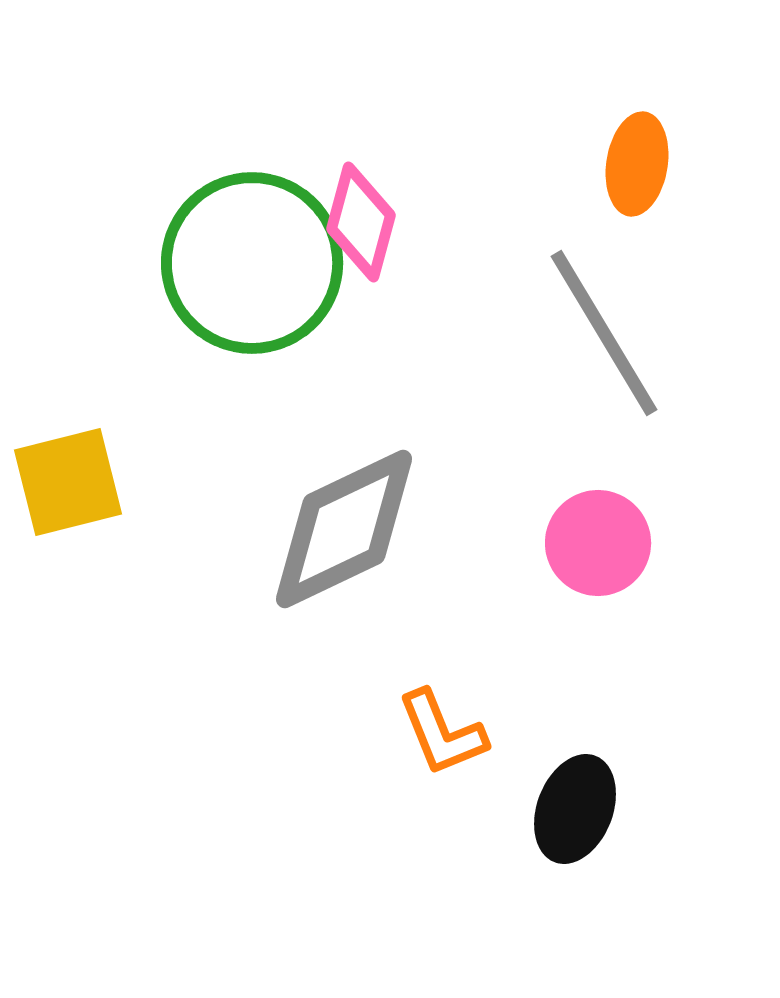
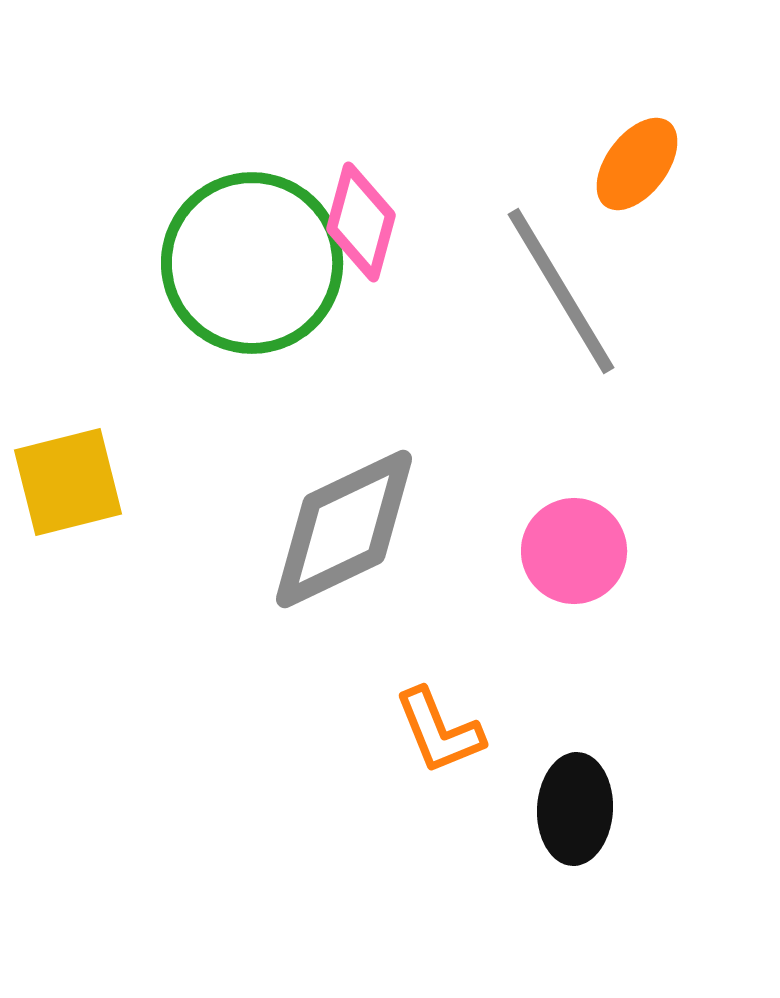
orange ellipse: rotated 28 degrees clockwise
gray line: moved 43 px left, 42 px up
pink circle: moved 24 px left, 8 px down
orange L-shape: moved 3 px left, 2 px up
black ellipse: rotated 18 degrees counterclockwise
